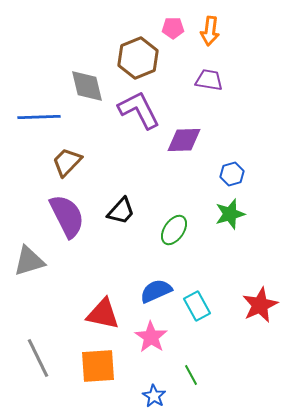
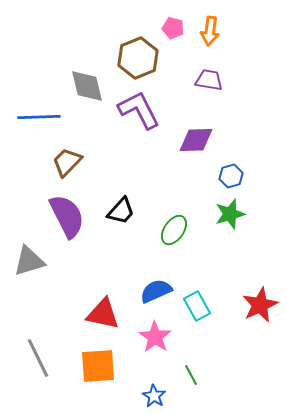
pink pentagon: rotated 15 degrees clockwise
purple diamond: moved 12 px right
blue hexagon: moved 1 px left, 2 px down
pink star: moved 4 px right
